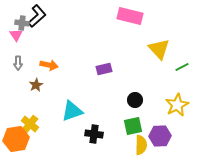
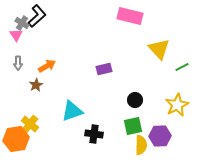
gray cross: rotated 24 degrees clockwise
orange arrow: moved 2 px left, 1 px down; rotated 42 degrees counterclockwise
